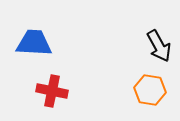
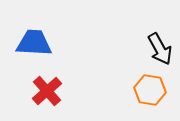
black arrow: moved 1 px right, 3 px down
red cross: moved 5 px left; rotated 36 degrees clockwise
